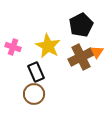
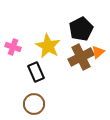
black pentagon: moved 4 px down
orange triangle: moved 1 px right; rotated 16 degrees clockwise
brown circle: moved 10 px down
